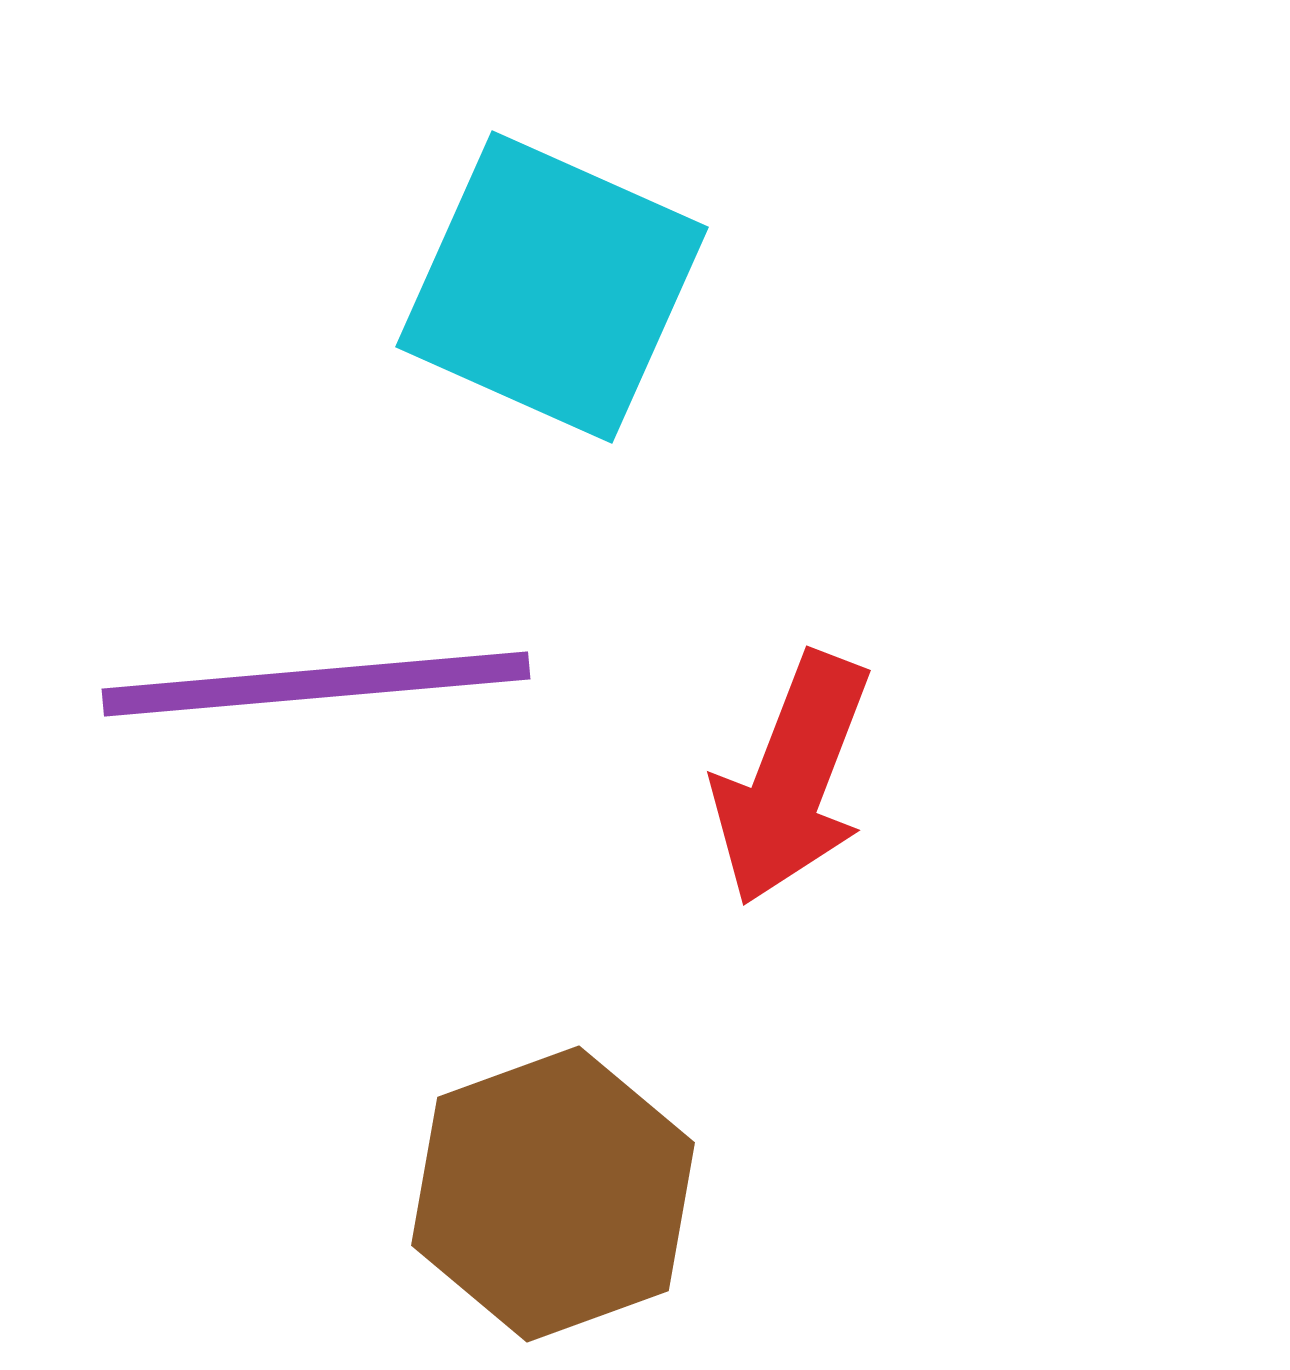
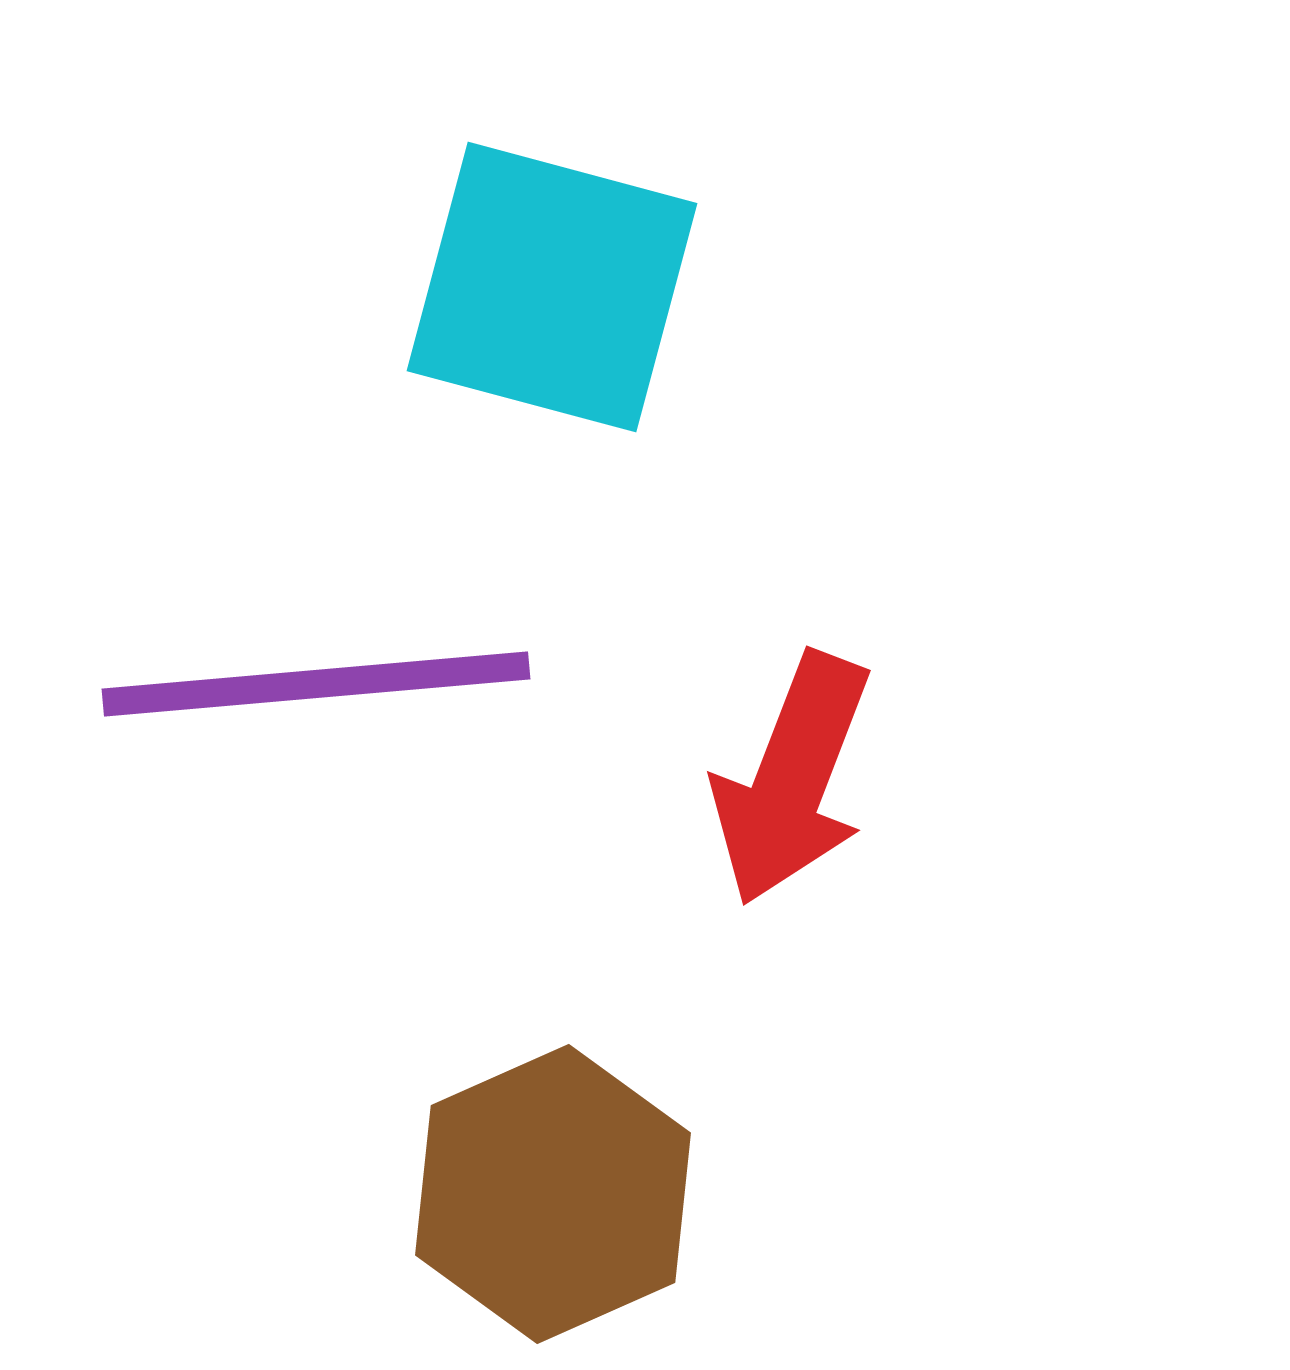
cyan square: rotated 9 degrees counterclockwise
brown hexagon: rotated 4 degrees counterclockwise
